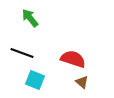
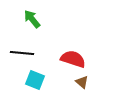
green arrow: moved 2 px right, 1 px down
black line: rotated 15 degrees counterclockwise
